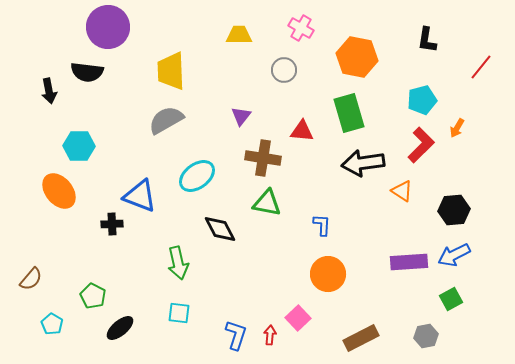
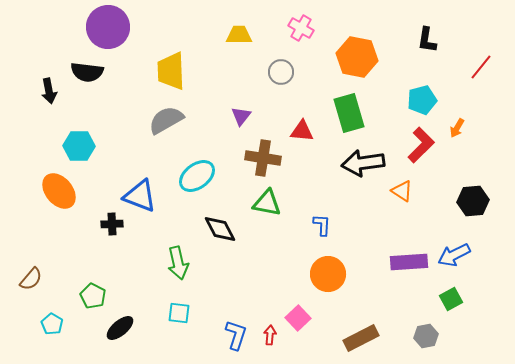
gray circle at (284, 70): moved 3 px left, 2 px down
black hexagon at (454, 210): moved 19 px right, 9 px up
